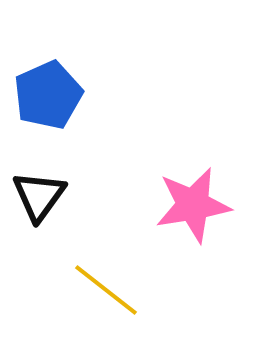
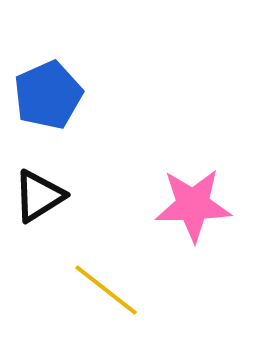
black triangle: rotated 22 degrees clockwise
pink star: rotated 8 degrees clockwise
